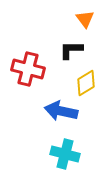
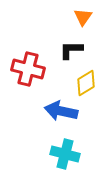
orange triangle: moved 2 px left, 2 px up; rotated 12 degrees clockwise
